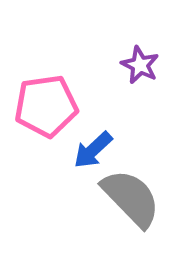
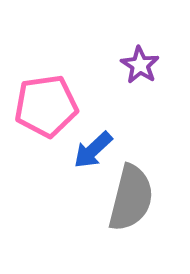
purple star: rotated 6 degrees clockwise
gray semicircle: rotated 58 degrees clockwise
